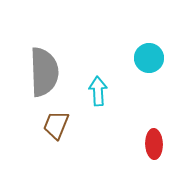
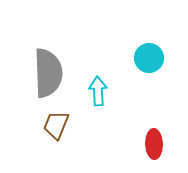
gray semicircle: moved 4 px right, 1 px down
